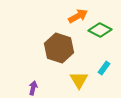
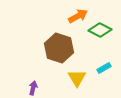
cyan rectangle: rotated 24 degrees clockwise
yellow triangle: moved 2 px left, 2 px up
